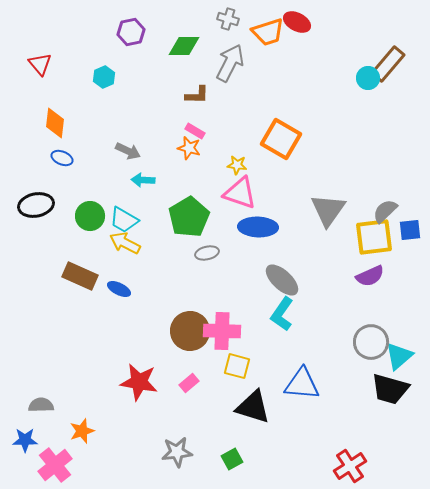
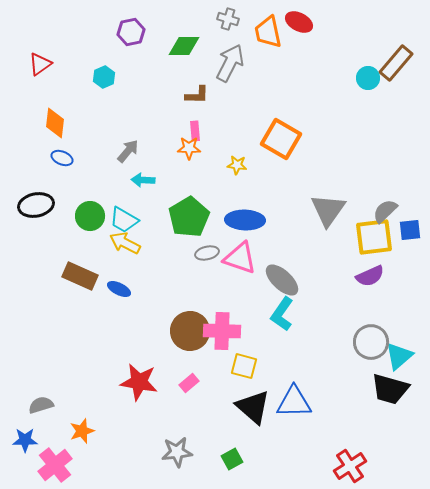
red ellipse at (297, 22): moved 2 px right
orange trapezoid at (268, 32): rotated 96 degrees clockwise
red triangle at (40, 64): rotated 35 degrees clockwise
brown rectangle at (388, 64): moved 8 px right, 1 px up
pink rectangle at (195, 131): rotated 54 degrees clockwise
orange star at (189, 148): rotated 15 degrees counterclockwise
gray arrow at (128, 151): rotated 75 degrees counterclockwise
pink triangle at (240, 193): moved 65 px down
blue ellipse at (258, 227): moved 13 px left, 7 px up
yellow square at (237, 366): moved 7 px right
blue triangle at (302, 384): moved 8 px left, 18 px down; rotated 6 degrees counterclockwise
gray semicircle at (41, 405): rotated 15 degrees counterclockwise
black triangle at (253, 407): rotated 24 degrees clockwise
